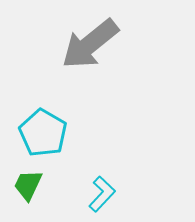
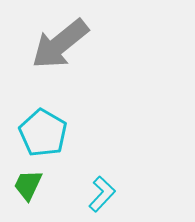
gray arrow: moved 30 px left
